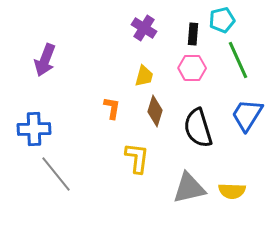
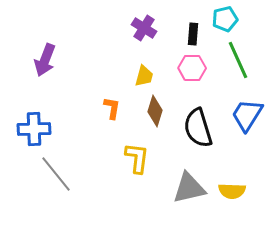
cyan pentagon: moved 3 px right, 1 px up
